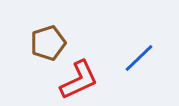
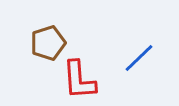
red L-shape: rotated 111 degrees clockwise
